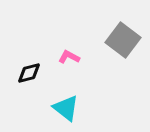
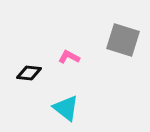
gray square: rotated 20 degrees counterclockwise
black diamond: rotated 20 degrees clockwise
